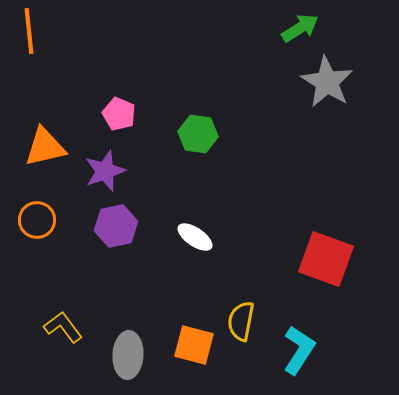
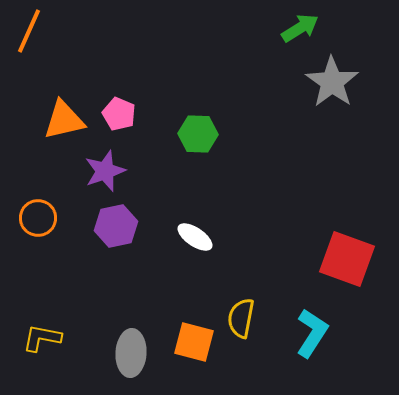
orange line: rotated 30 degrees clockwise
gray star: moved 5 px right; rotated 4 degrees clockwise
green hexagon: rotated 6 degrees counterclockwise
orange triangle: moved 19 px right, 27 px up
orange circle: moved 1 px right, 2 px up
red square: moved 21 px right
yellow semicircle: moved 3 px up
yellow L-shape: moved 21 px left, 11 px down; rotated 42 degrees counterclockwise
orange square: moved 3 px up
cyan L-shape: moved 13 px right, 17 px up
gray ellipse: moved 3 px right, 2 px up
